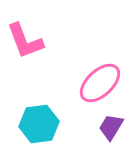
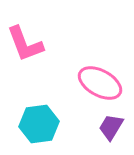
pink L-shape: moved 3 px down
pink ellipse: rotated 72 degrees clockwise
